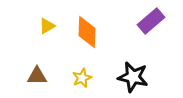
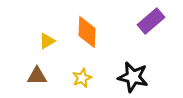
yellow triangle: moved 15 px down
